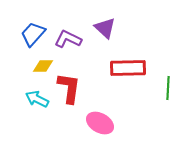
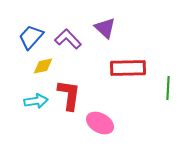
blue trapezoid: moved 2 px left, 3 px down
purple L-shape: rotated 20 degrees clockwise
yellow diamond: rotated 10 degrees counterclockwise
red L-shape: moved 7 px down
cyan arrow: moved 1 px left, 2 px down; rotated 145 degrees clockwise
